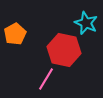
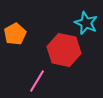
pink line: moved 9 px left, 2 px down
